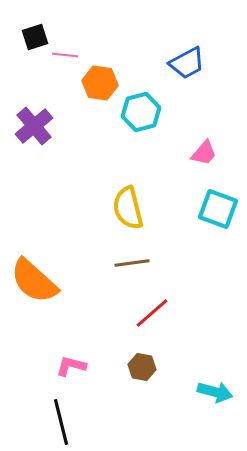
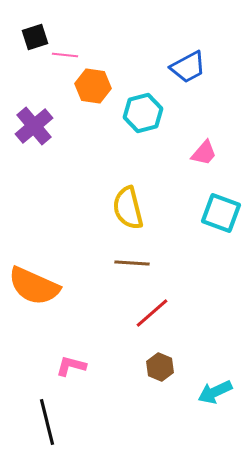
blue trapezoid: moved 1 px right, 4 px down
orange hexagon: moved 7 px left, 3 px down
cyan hexagon: moved 2 px right, 1 px down
cyan square: moved 3 px right, 4 px down
brown line: rotated 12 degrees clockwise
orange semicircle: moved 5 px down; rotated 18 degrees counterclockwise
brown hexagon: moved 18 px right; rotated 12 degrees clockwise
cyan arrow: rotated 140 degrees clockwise
black line: moved 14 px left
